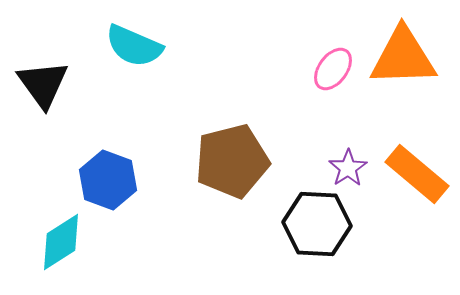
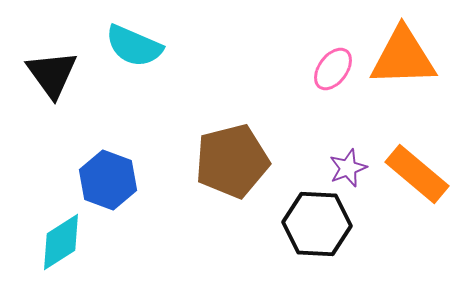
black triangle: moved 9 px right, 10 px up
purple star: rotated 12 degrees clockwise
